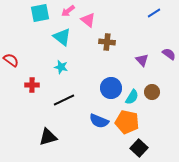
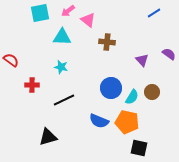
cyan triangle: rotated 36 degrees counterclockwise
black square: rotated 30 degrees counterclockwise
